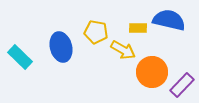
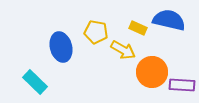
yellow rectangle: rotated 24 degrees clockwise
cyan rectangle: moved 15 px right, 25 px down
purple rectangle: rotated 50 degrees clockwise
